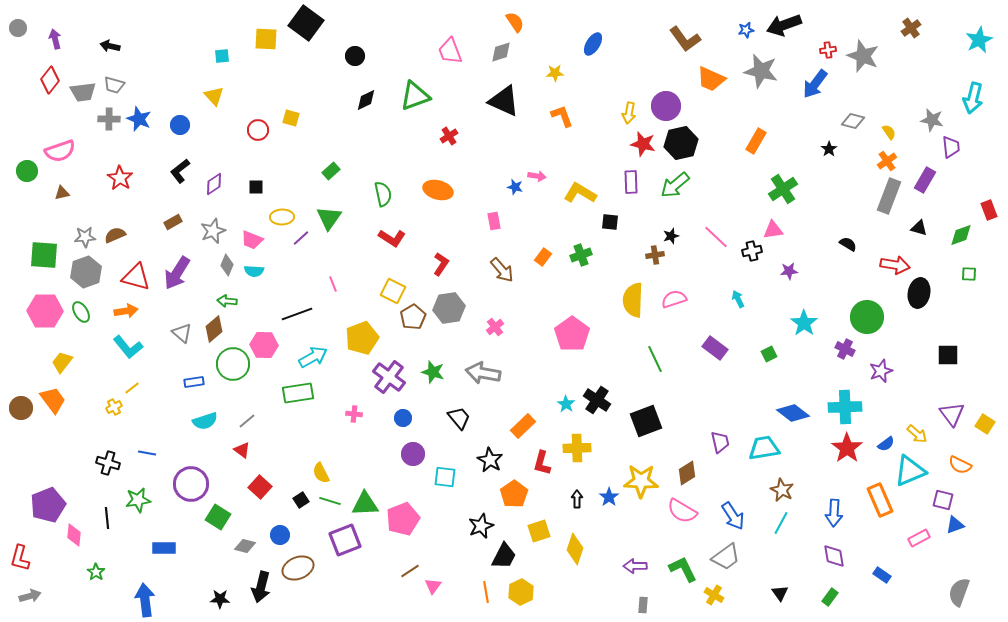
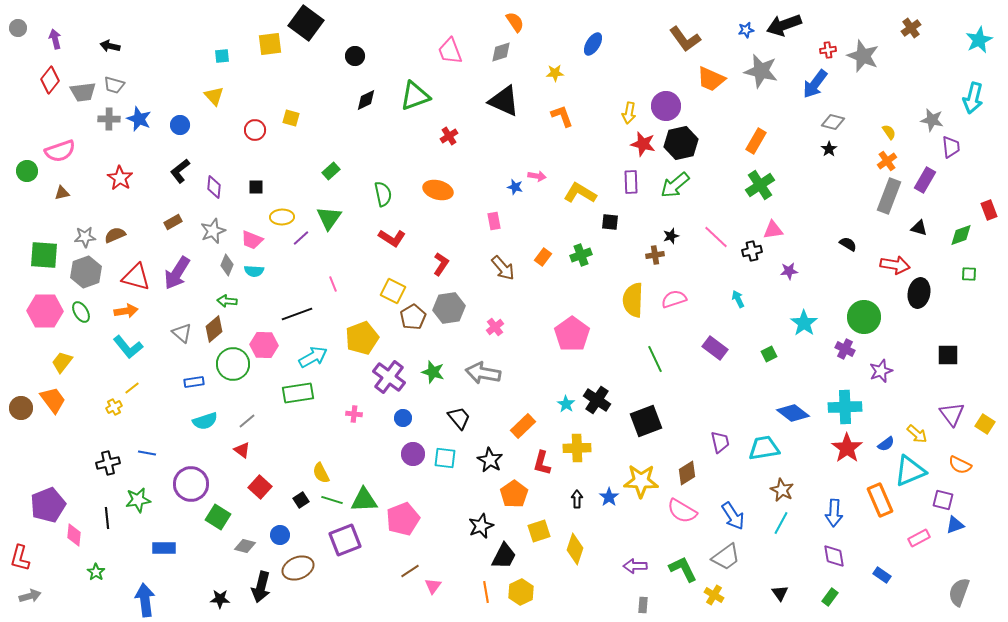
yellow square at (266, 39): moved 4 px right, 5 px down; rotated 10 degrees counterclockwise
gray diamond at (853, 121): moved 20 px left, 1 px down
red circle at (258, 130): moved 3 px left
purple diamond at (214, 184): moved 3 px down; rotated 50 degrees counterclockwise
green cross at (783, 189): moved 23 px left, 4 px up
brown arrow at (502, 270): moved 1 px right, 2 px up
green circle at (867, 317): moved 3 px left
black cross at (108, 463): rotated 30 degrees counterclockwise
cyan square at (445, 477): moved 19 px up
green line at (330, 501): moved 2 px right, 1 px up
green triangle at (365, 504): moved 1 px left, 4 px up
